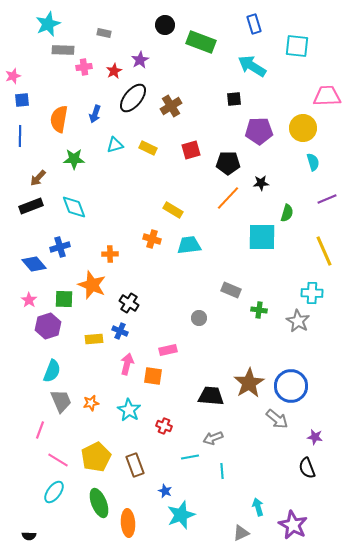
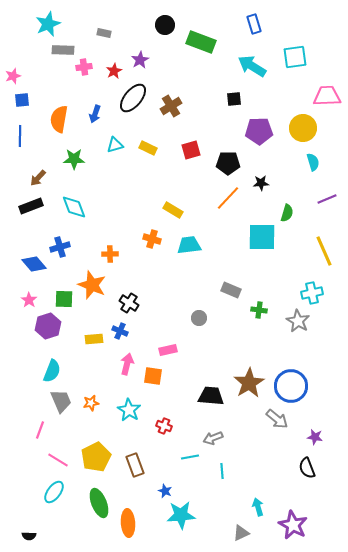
cyan square at (297, 46): moved 2 px left, 11 px down; rotated 15 degrees counterclockwise
cyan cross at (312, 293): rotated 15 degrees counterclockwise
cyan star at (181, 515): rotated 16 degrees clockwise
